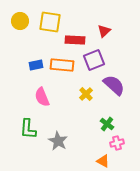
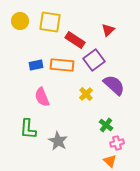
red triangle: moved 4 px right, 1 px up
red rectangle: rotated 30 degrees clockwise
purple square: rotated 15 degrees counterclockwise
green cross: moved 1 px left, 1 px down
orange triangle: moved 7 px right; rotated 16 degrees clockwise
